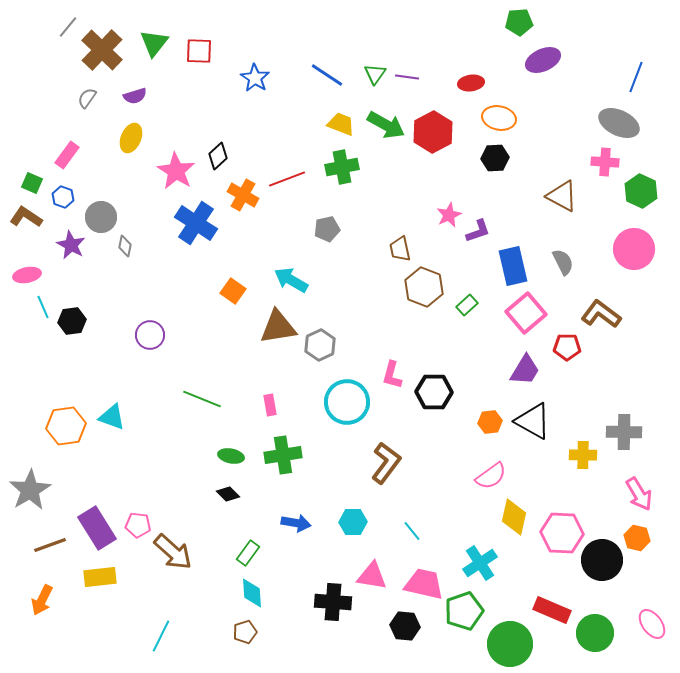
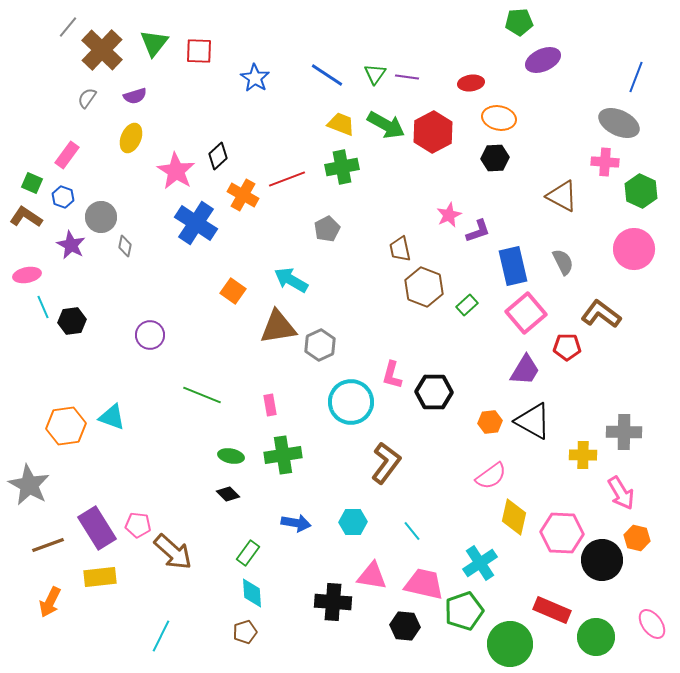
gray pentagon at (327, 229): rotated 15 degrees counterclockwise
green line at (202, 399): moved 4 px up
cyan circle at (347, 402): moved 4 px right
gray star at (30, 490): moved 1 px left, 5 px up; rotated 12 degrees counterclockwise
pink arrow at (639, 494): moved 18 px left, 1 px up
brown line at (50, 545): moved 2 px left
orange arrow at (42, 600): moved 8 px right, 2 px down
green circle at (595, 633): moved 1 px right, 4 px down
